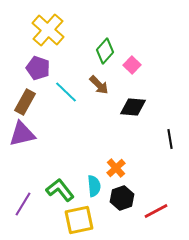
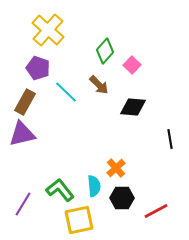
black hexagon: rotated 20 degrees clockwise
